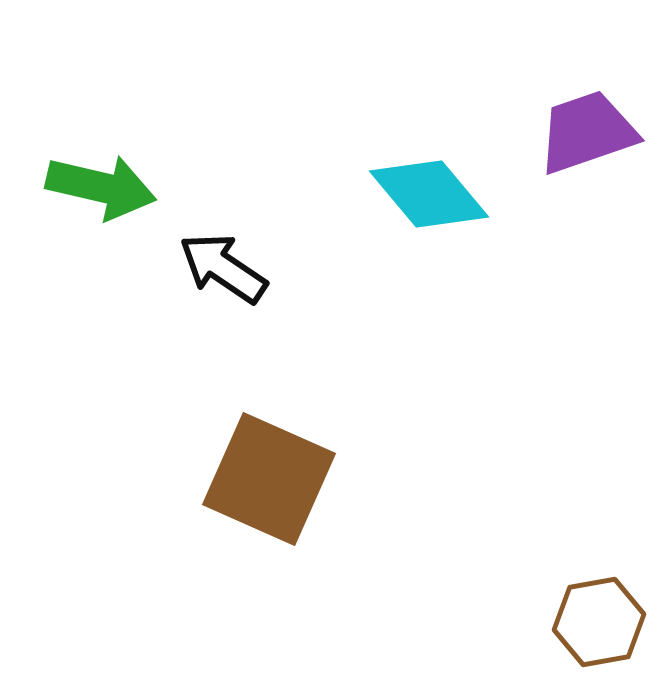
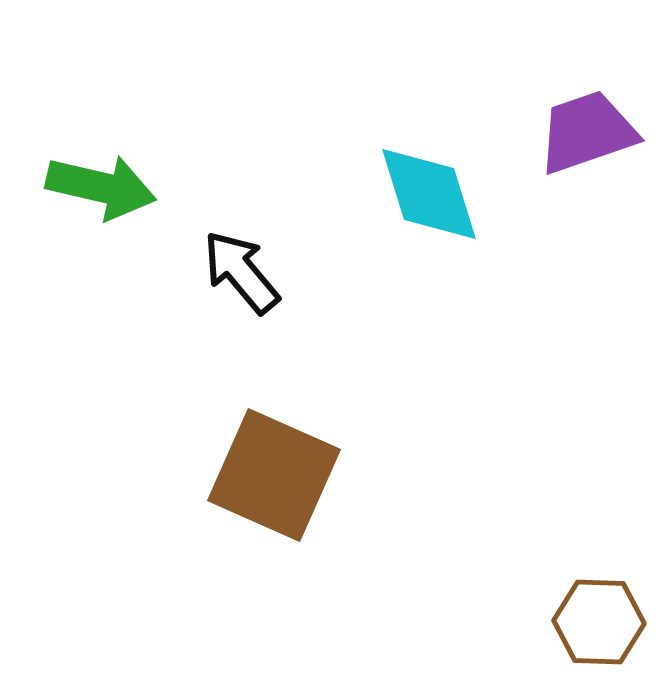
cyan diamond: rotated 23 degrees clockwise
black arrow: moved 18 px right, 4 px down; rotated 16 degrees clockwise
brown square: moved 5 px right, 4 px up
brown hexagon: rotated 12 degrees clockwise
